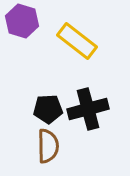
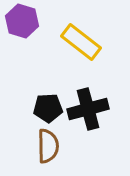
yellow rectangle: moved 4 px right, 1 px down
black pentagon: moved 1 px up
